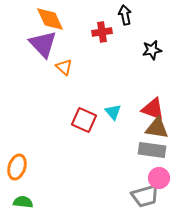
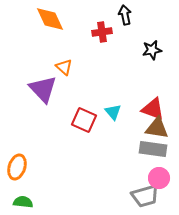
purple triangle: moved 45 px down
gray rectangle: moved 1 px right, 1 px up
